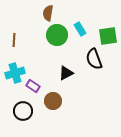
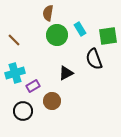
brown line: rotated 48 degrees counterclockwise
purple rectangle: rotated 64 degrees counterclockwise
brown circle: moved 1 px left
